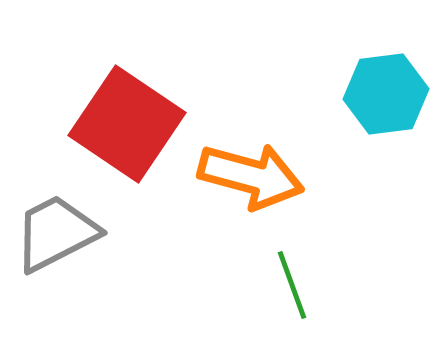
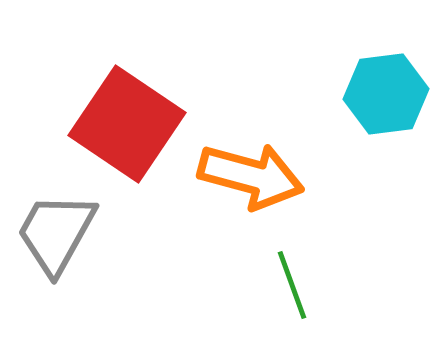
gray trapezoid: rotated 34 degrees counterclockwise
